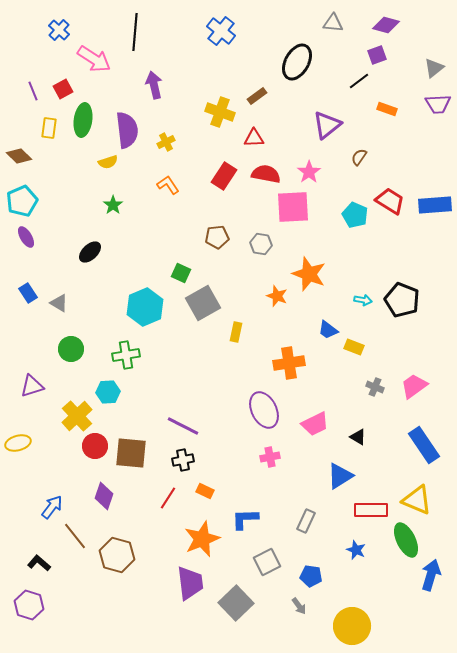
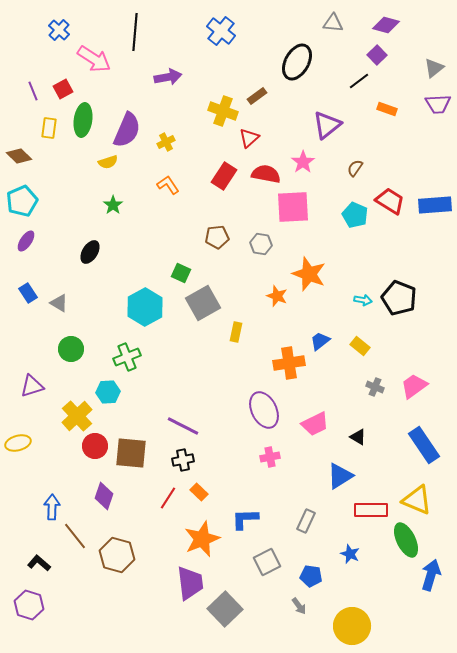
purple square at (377, 55): rotated 24 degrees counterclockwise
purple arrow at (154, 85): moved 14 px right, 8 px up; rotated 92 degrees clockwise
yellow cross at (220, 112): moved 3 px right, 1 px up
purple semicircle at (127, 130): rotated 30 degrees clockwise
red triangle at (254, 138): moved 5 px left; rotated 40 degrees counterclockwise
brown semicircle at (359, 157): moved 4 px left, 11 px down
pink star at (309, 172): moved 6 px left, 10 px up
purple ellipse at (26, 237): moved 4 px down; rotated 65 degrees clockwise
black ellipse at (90, 252): rotated 15 degrees counterclockwise
black pentagon at (402, 300): moved 3 px left, 2 px up
cyan hexagon at (145, 307): rotated 6 degrees counterclockwise
blue trapezoid at (328, 330): moved 8 px left, 11 px down; rotated 105 degrees clockwise
yellow rectangle at (354, 347): moved 6 px right, 1 px up; rotated 18 degrees clockwise
green cross at (126, 355): moved 1 px right, 2 px down; rotated 12 degrees counterclockwise
orange rectangle at (205, 491): moved 6 px left, 1 px down; rotated 18 degrees clockwise
blue arrow at (52, 507): rotated 35 degrees counterclockwise
blue star at (356, 550): moved 6 px left, 4 px down
gray square at (236, 603): moved 11 px left, 6 px down
